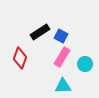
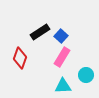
blue square: rotated 16 degrees clockwise
cyan circle: moved 1 px right, 11 px down
